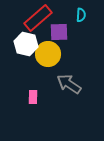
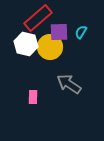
cyan semicircle: moved 17 px down; rotated 152 degrees counterclockwise
yellow circle: moved 2 px right, 7 px up
